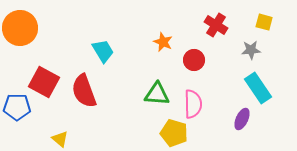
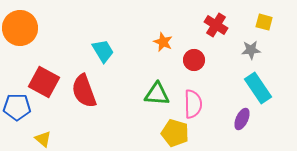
yellow pentagon: moved 1 px right
yellow triangle: moved 17 px left
